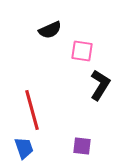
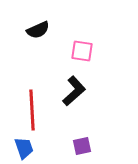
black semicircle: moved 12 px left
black L-shape: moved 26 px left, 6 px down; rotated 16 degrees clockwise
red line: rotated 12 degrees clockwise
purple square: rotated 18 degrees counterclockwise
